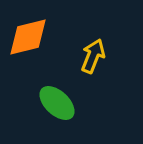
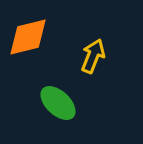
green ellipse: moved 1 px right
